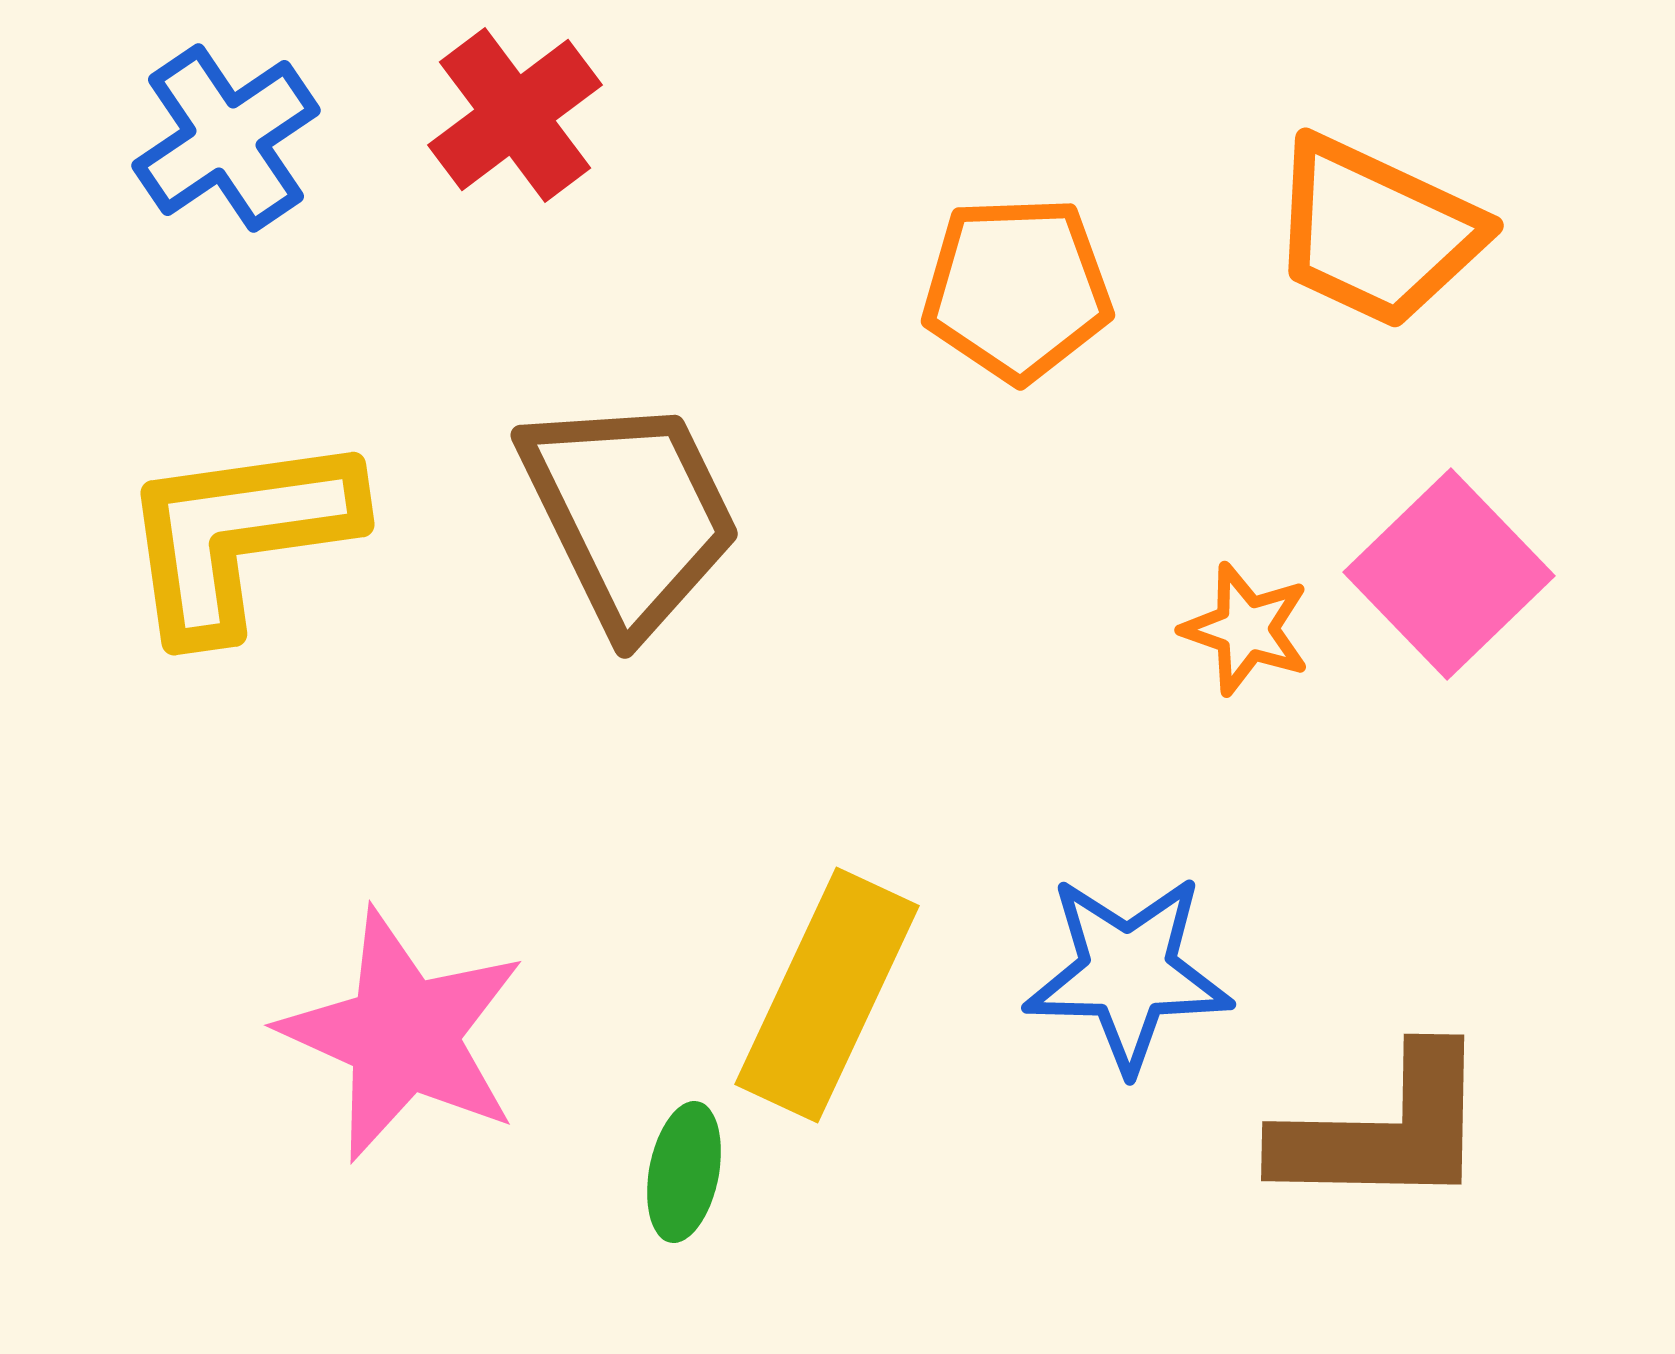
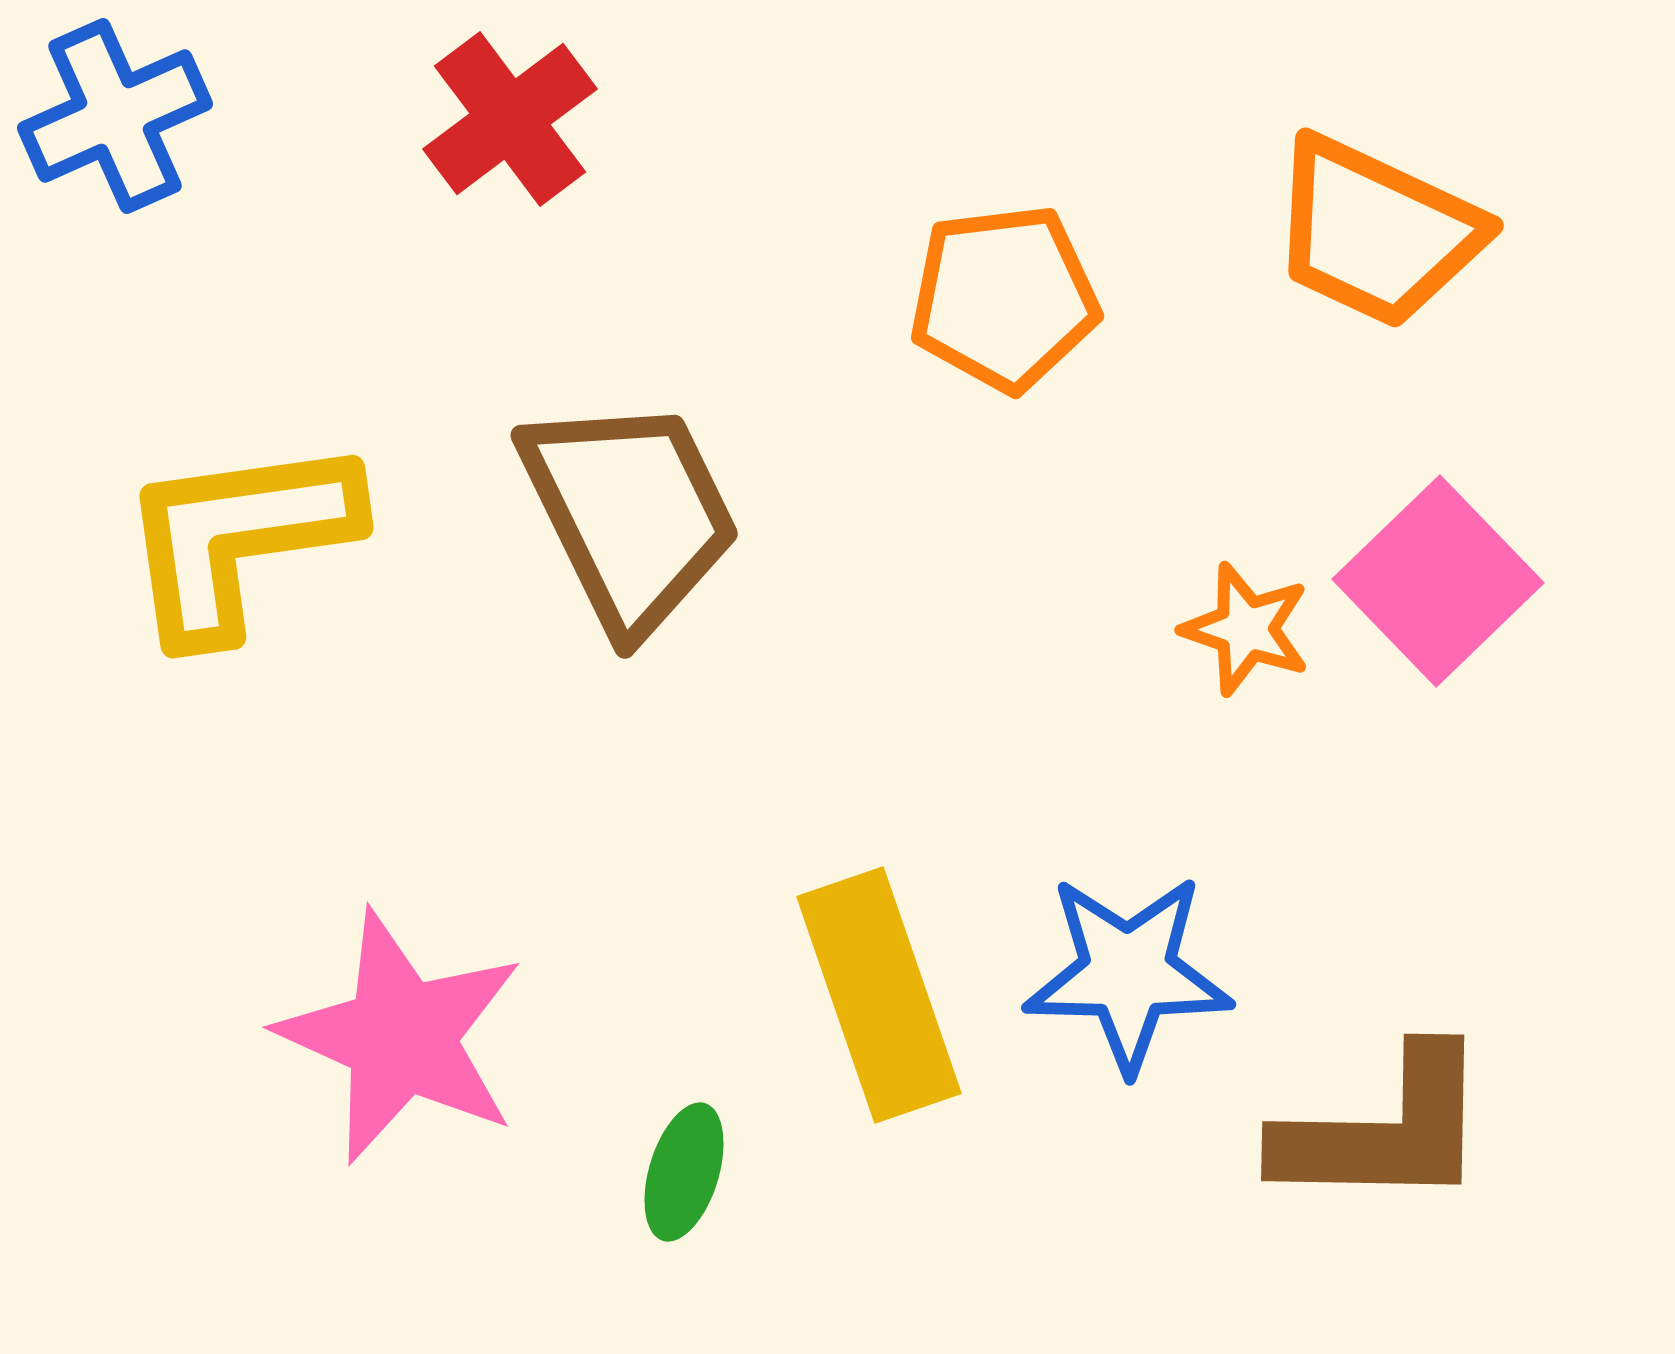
red cross: moved 5 px left, 4 px down
blue cross: moved 111 px left, 22 px up; rotated 10 degrees clockwise
orange pentagon: moved 13 px left, 9 px down; rotated 5 degrees counterclockwise
yellow L-shape: moved 1 px left, 3 px down
pink square: moved 11 px left, 7 px down
yellow rectangle: moved 52 px right; rotated 44 degrees counterclockwise
pink star: moved 2 px left, 2 px down
green ellipse: rotated 6 degrees clockwise
